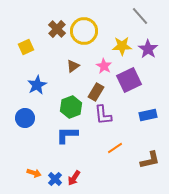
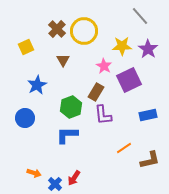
brown triangle: moved 10 px left, 6 px up; rotated 24 degrees counterclockwise
orange line: moved 9 px right
blue cross: moved 5 px down
